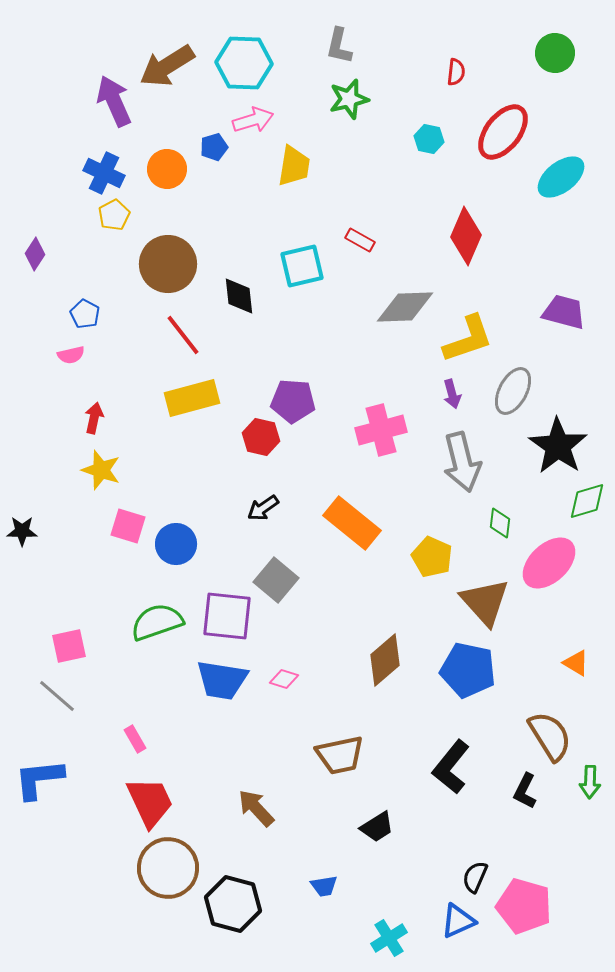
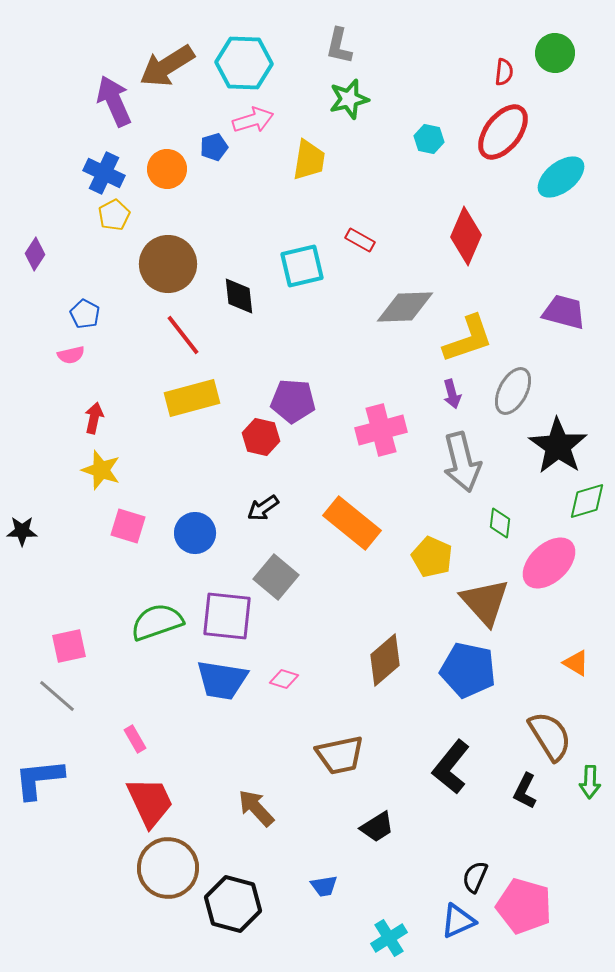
red semicircle at (456, 72): moved 48 px right
yellow trapezoid at (294, 166): moved 15 px right, 6 px up
blue circle at (176, 544): moved 19 px right, 11 px up
gray square at (276, 580): moved 3 px up
